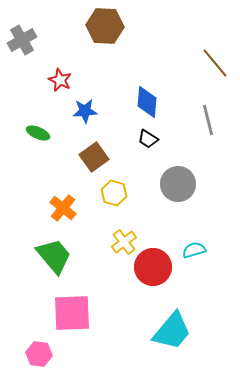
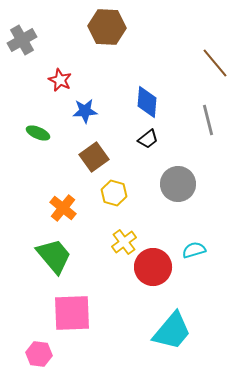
brown hexagon: moved 2 px right, 1 px down
black trapezoid: rotated 70 degrees counterclockwise
